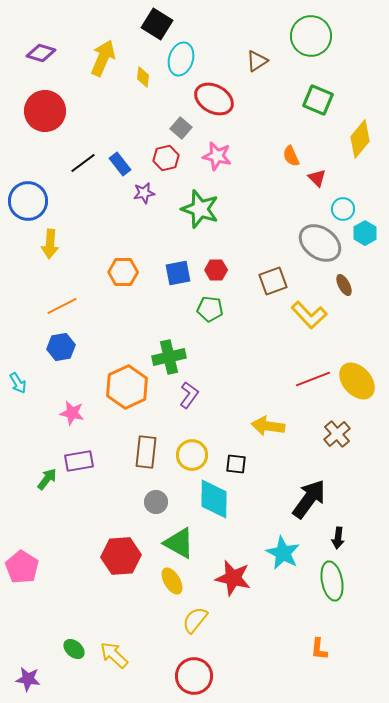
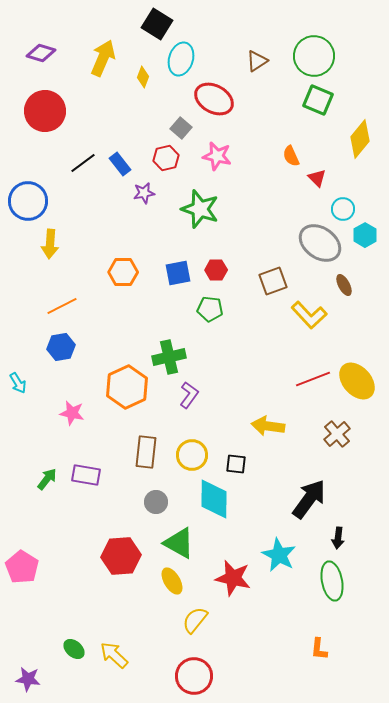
green circle at (311, 36): moved 3 px right, 20 px down
yellow diamond at (143, 77): rotated 15 degrees clockwise
cyan hexagon at (365, 233): moved 2 px down
purple rectangle at (79, 461): moved 7 px right, 14 px down; rotated 20 degrees clockwise
cyan star at (283, 553): moved 4 px left, 2 px down
